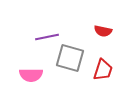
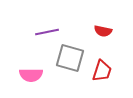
purple line: moved 5 px up
red trapezoid: moved 1 px left, 1 px down
